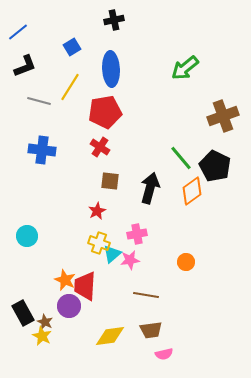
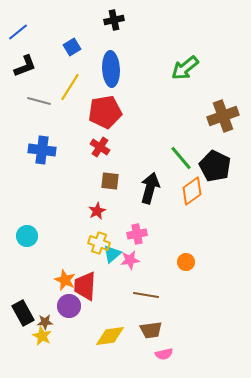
brown star: rotated 28 degrees counterclockwise
